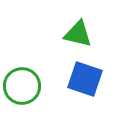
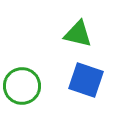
blue square: moved 1 px right, 1 px down
